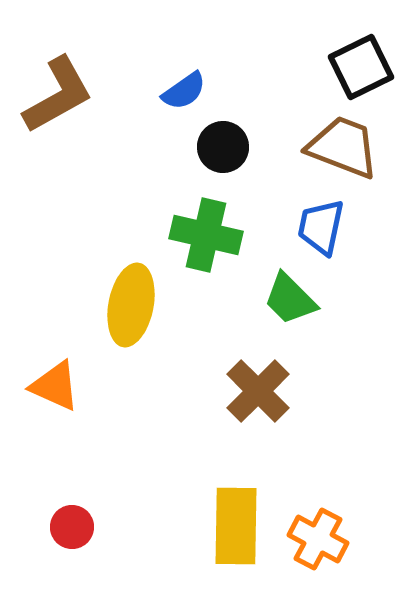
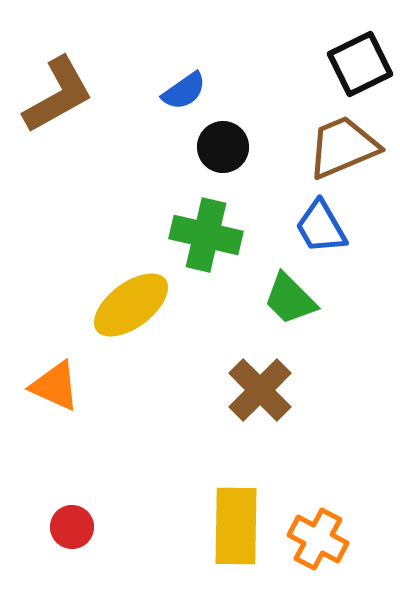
black square: moved 1 px left, 3 px up
brown trapezoid: rotated 44 degrees counterclockwise
blue trapezoid: rotated 42 degrees counterclockwise
yellow ellipse: rotated 42 degrees clockwise
brown cross: moved 2 px right, 1 px up
